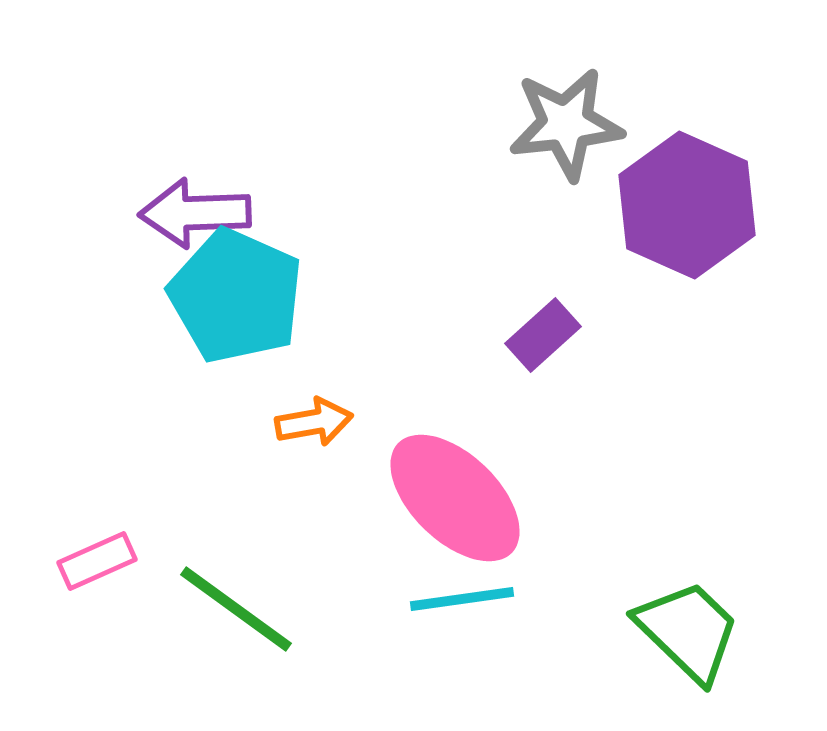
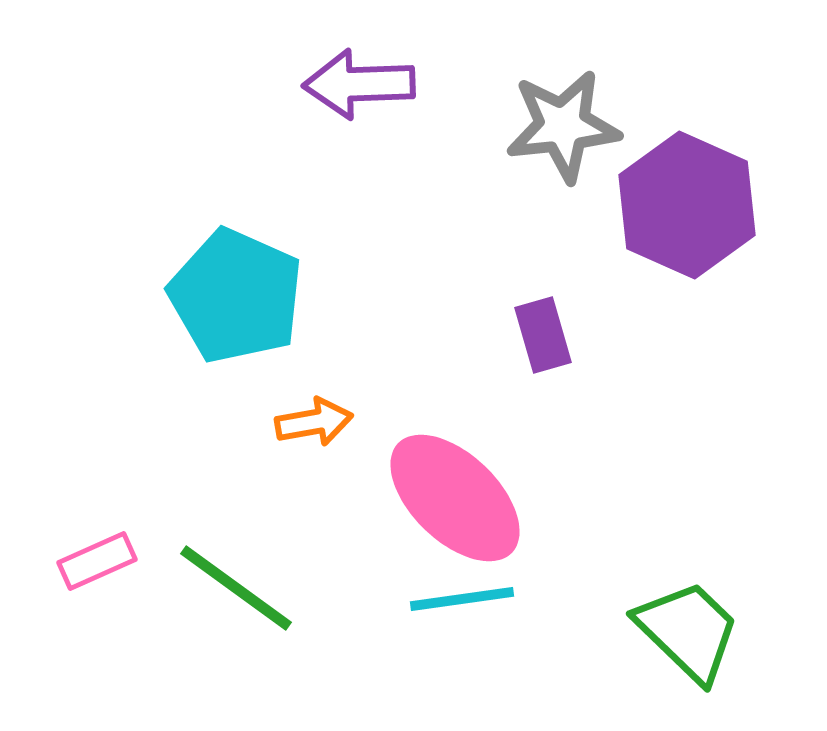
gray star: moved 3 px left, 2 px down
purple arrow: moved 164 px right, 129 px up
purple rectangle: rotated 64 degrees counterclockwise
green line: moved 21 px up
